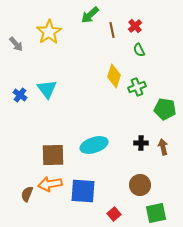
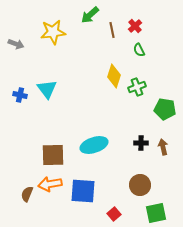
yellow star: moved 4 px right; rotated 25 degrees clockwise
gray arrow: rotated 28 degrees counterclockwise
blue cross: rotated 24 degrees counterclockwise
